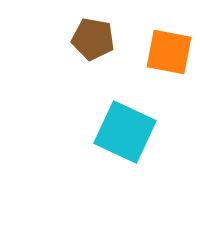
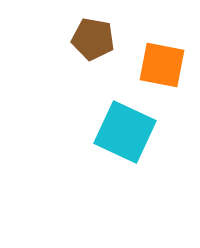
orange square: moved 7 px left, 13 px down
